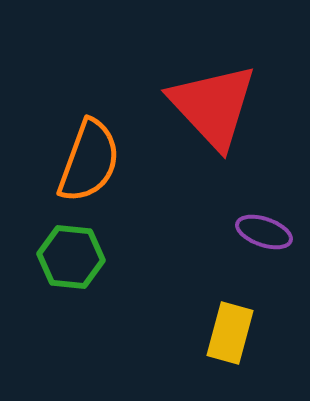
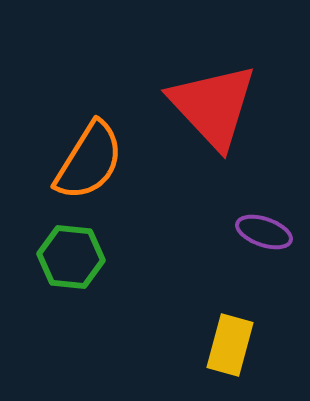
orange semicircle: rotated 12 degrees clockwise
yellow rectangle: moved 12 px down
